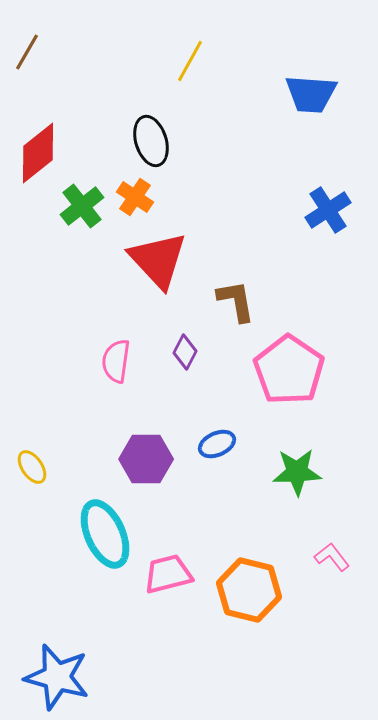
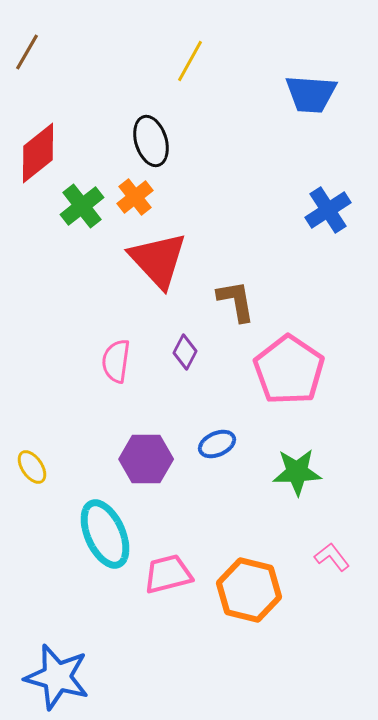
orange cross: rotated 18 degrees clockwise
